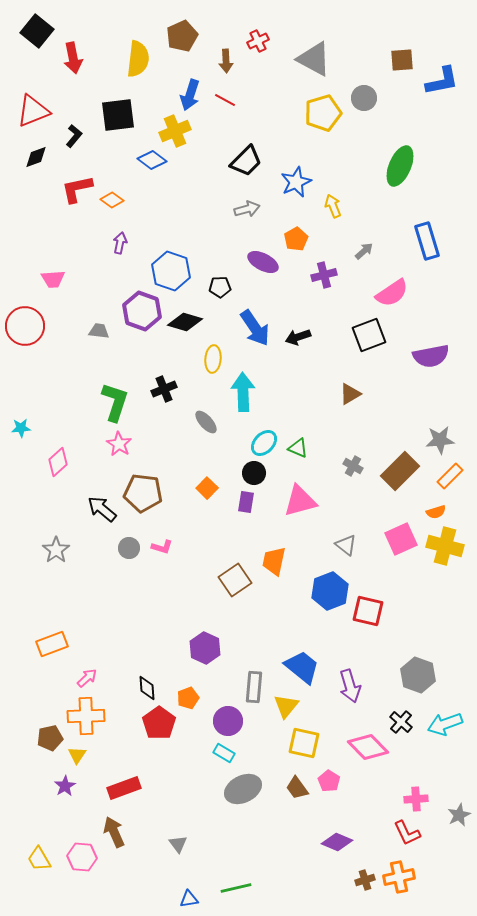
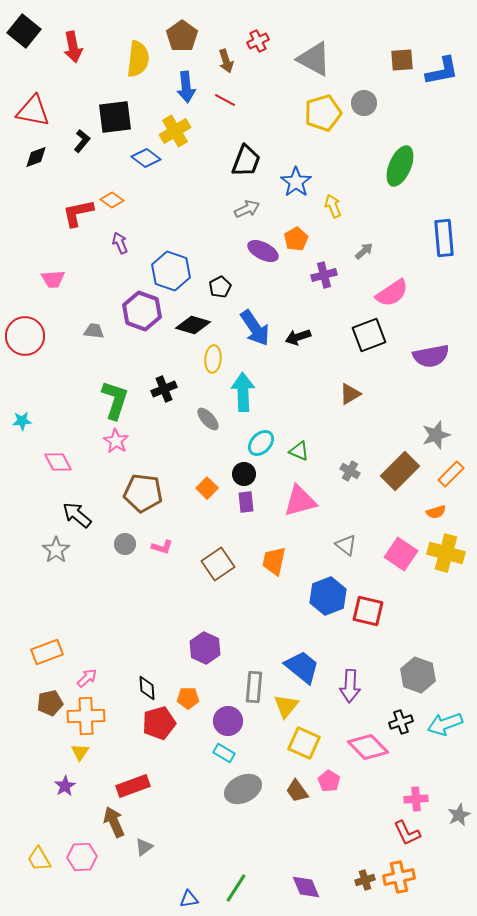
black square at (37, 31): moved 13 px left
brown pentagon at (182, 36): rotated 12 degrees counterclockwise
red arrow at (73, 58): moved 11 px up
brown arrow at (226, 61): rotated 15 degrees counterclockwise
blue L-shape at (442, 81): moved 10 px up
blue arrow at (190, 95): moved 4 px left, 8 px up; rotated 24 degrees counterclockwise
gray circle at (364, 98): moved 5 px down
red triangle at (33, 111): rotated 33 degrees clockwise
black square at (118, 115): moved 3 px left, 2 px down
yellow cross at (175, 131): rotated 8 degrees counterclockwise
black L-shape at (74, 136): moved 8 px right, 5 px down
blue diamond at (152, 160): moved 6 px left, 2 px up
black trapezoid at (246, 161): rotated 24 degrees counterclockwise
blue star at (296, 182): rotated 12 degrees counterclockwise
red L-shape at (77, 189): moved 1 px right, 24 px down
gray arrow at (247, 209): rotated 10 degrees counterclockwise
blue rectangle at (427, 241): moved 17 px right, 3 px up; rotated 12 degrees clockwise
purple arrow at (120, 243): rotated 35 degrees counterclockwise
purple ellipse at (263, 262): moved 11 px up
black pentagon at (220, 287): rotated 25 degrees counterclockwise
black diamond at (185, 322): moved 8 px right, 3 px down
red circle at (25, 326): moved 10 px down
gray trapezoid at (99, 331): moved 5 px left
green L-shape at (115, 402): moved 2 px up
gray ellipse at (206, 422): moved 2 px right, 3 px up
cyan star at (21, 428): moved 1 px right, 7 px up
gray star at (440, 440): moved 4 px left, 5 px up; rotated 12 degrees counterclockwise
cyan ellipse at (264, 443): moved 3 px left
pink star at (119, 444): moved 3 px left, 3 px up
green triangle at (298, 448): moved 1 px right, 3 px down
pink diamond at (58, 462): rotated 76 degrees counterclockwise
gray cross at (353, 466): moved 3 px left, 5 px down
black circle at (254, 473): moved 10 px left, 1 px down
orange rectangle at (450, 476): moved 1 px right, 2 px up
purple rectangle at (246, 502): rotated 15 degrees counterclockwise
black arrow at (102, 509): moved 25 px left, 6 px down
pink square at (401, 539): moved 15 px down; rotated 32 degrees counterclockwise
yellow cross at (445, 546): moved 1 px right, 7 px down
gray circle at (129, 548): moved 4 px left, 4 px up
brown square at (235, 580): moved 17 px left, 16 px up
blue hexagon at (330, 591): moved 2 px left, 5 px down
orange rectangle at (52, 644): moved 5 px left, 8 px down
purple arrow at (350, 686): rotated 20 degrees clockwise
orange pentagon at (188, 698): rotated 20 degrees clockwise
black cross at (401, 722): rotated 30 degrees clockwise
red pentagon at (159, 723): rotated 20 degrees clockwise
brown pentagon at (50, 738): moved 35 px up
yellow square at (304, 743): rotated 12 degrees clockwise
yellow triangle at (77, 755): moved 3 px right, 3 px up
red rectangle at (124, 788): moved 9 px right, 2 px up
brown trapezoid at (297, 788): moved 3 px down
brown arrow at (114, 832): moved 10 px up
purple diamond at (337, 842): moved 31 px left, 45 px down; rotated 44 degrees clockwise
gray triangle at (178, 844): moved 34 px left, 3 px down; rotated 30 degrees clockwise
pink hexagon at (82, 857): rotated 8 degrees counterclockwise
green line at (236, 888): rotated 44 degrees counterclockwise
